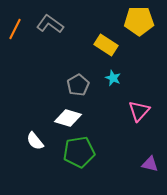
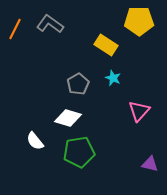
gray pentagon: moved 1 px up
